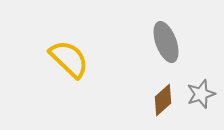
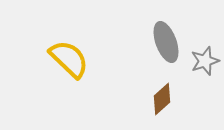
gray star: moved 4 px right, 33 px up
brown diamond: moved 1 px left, 1 px up
